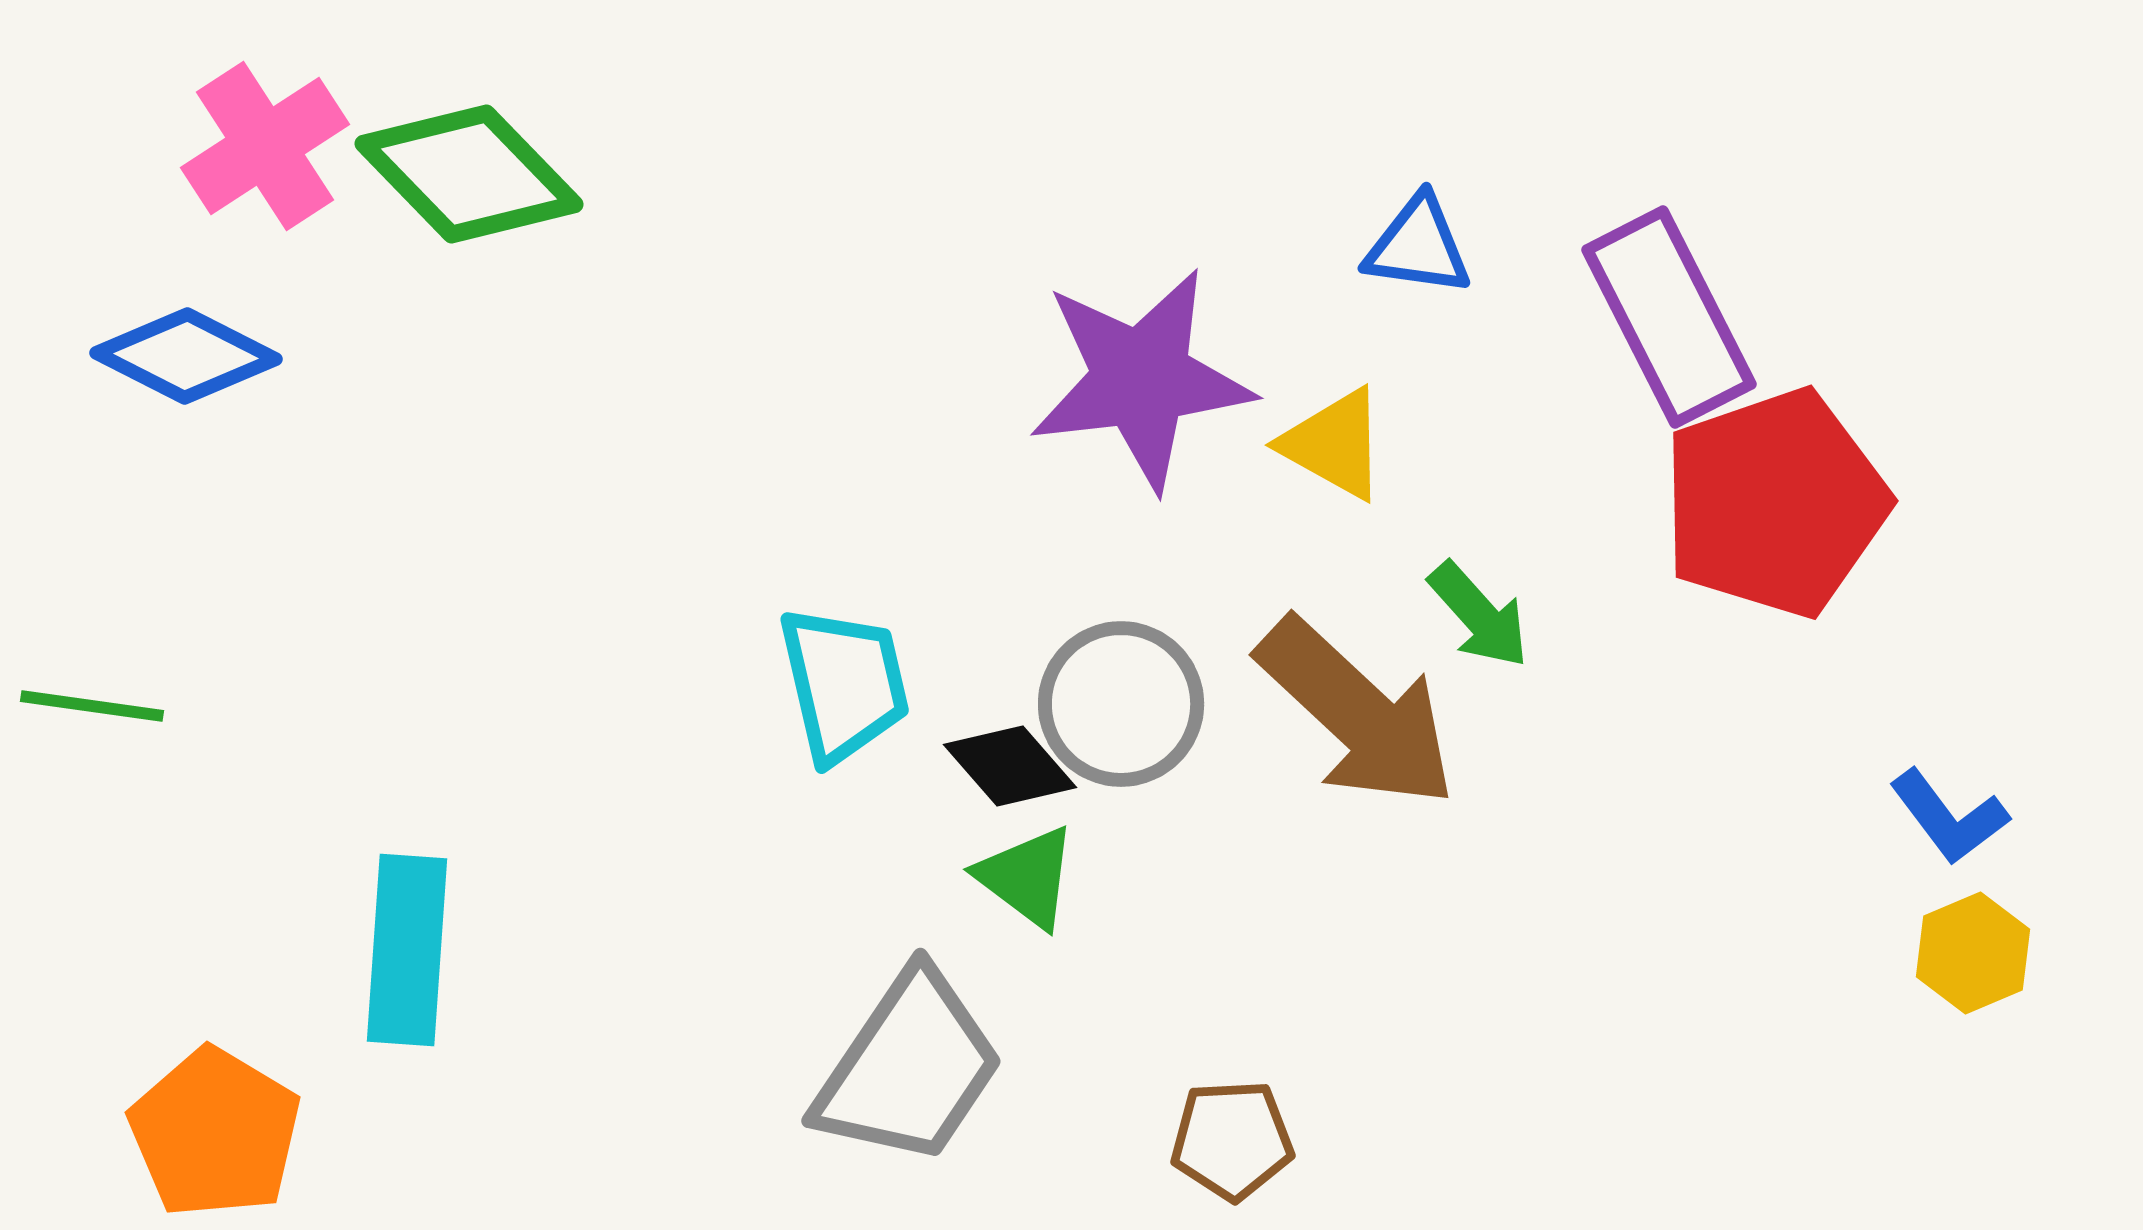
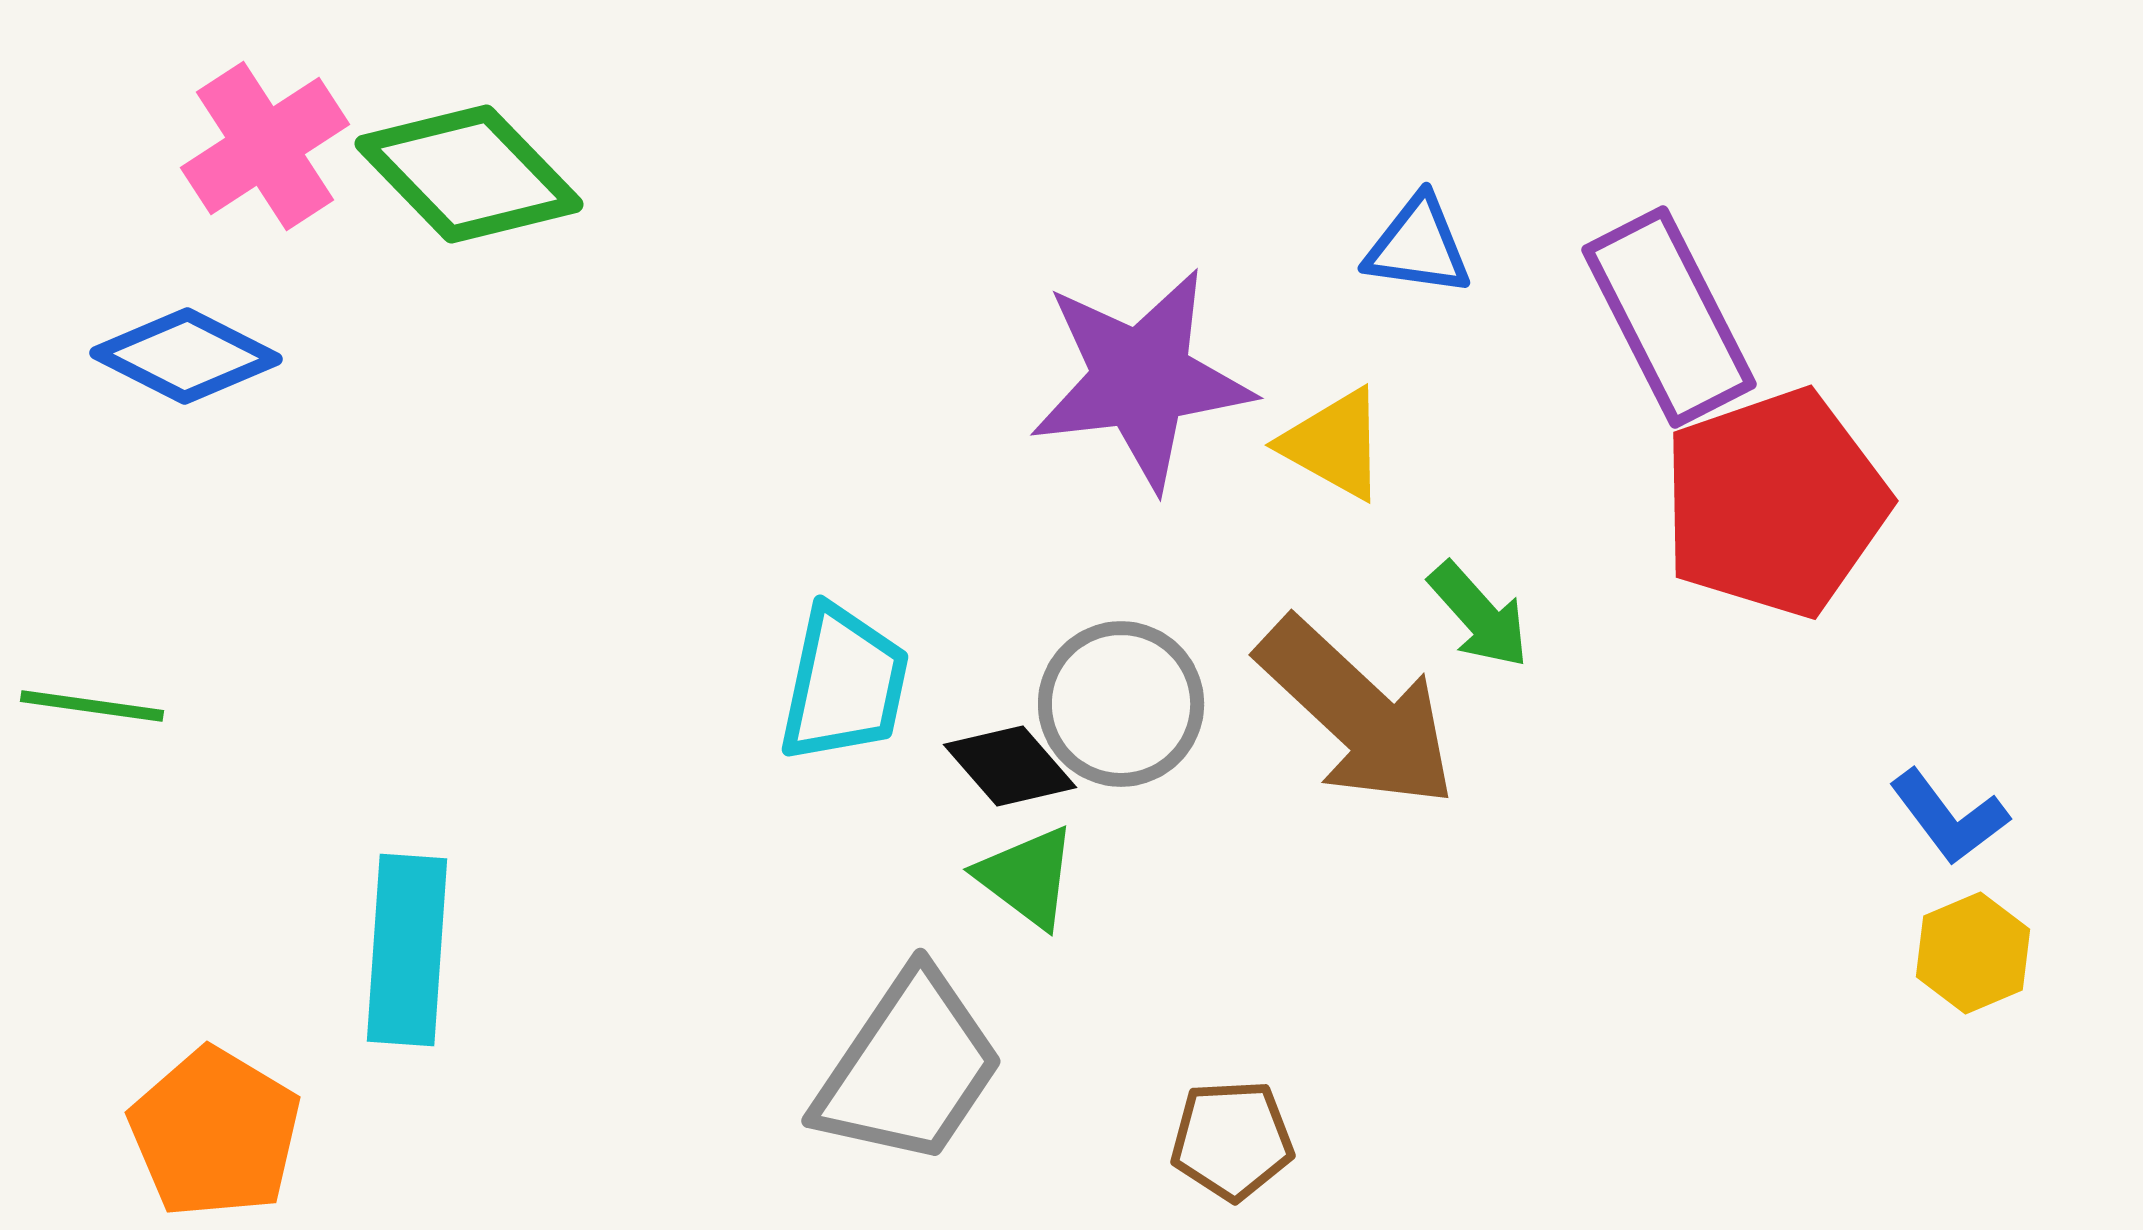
cyan trapezoid: rotated 25 degrees clockwise
